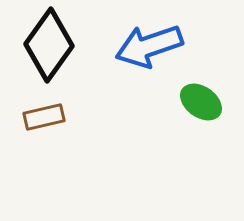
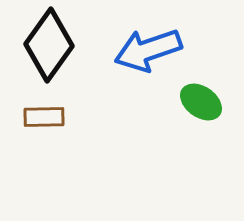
blue arrow: moved 1 px left, 4 px down
brown rectangle: rotated 12 degrees clockwise
